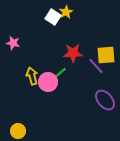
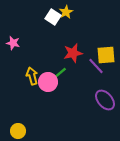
red star: rotated 12 degrees counterclockwise
